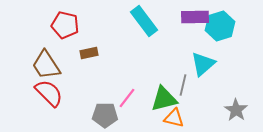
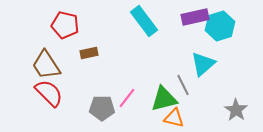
purple rectangle: rotated 12 degrees counterclockwise
gray line: rotated 40 degrees counterclockwise
gray pentagon: moved 3 px left, 7 px up
